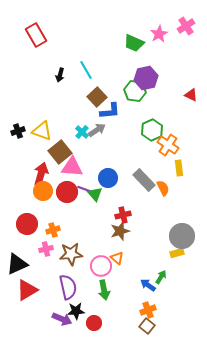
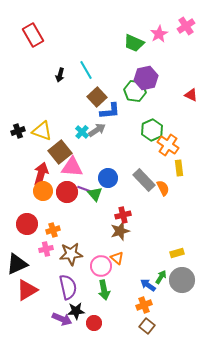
red rectangle at (36, 35): moved 3 px left
gray circle at (182, 236): moved 44 px down
orange cross at (148, 310): moved 4 px left, 5 px up
